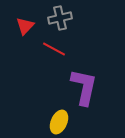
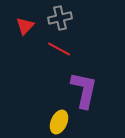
red line: moved 5 px right
purple L-shape: moved 3 px down
